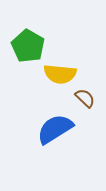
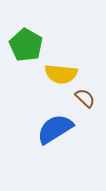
green pentagon: moved 2 px left, 1 px up
yellow semicircle: moved 1 px right
